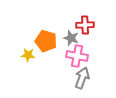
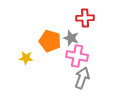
red cross: moved 7 px up
orange pentagon: moved 4 px right
yellow star: moved 2 px left, 3 px down
